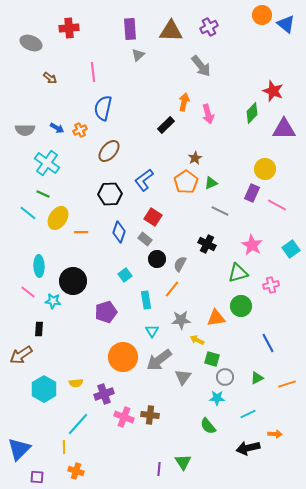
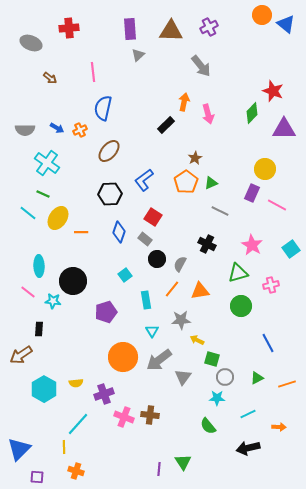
orange triangle at (216, 318): moved 16 px left, 27 px up
orange arrow at (275, 434): moved 4 px right, 7 px up
